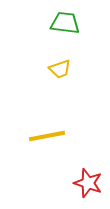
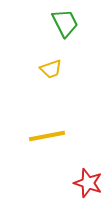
green trapezoid: rotated 56 degrees clockwise
yellow trapezoid: moved 9 px left
